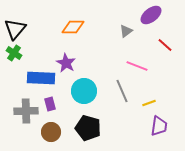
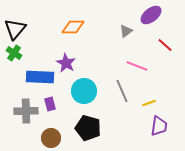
blue rectangle: moved 1 px left, 1 px up
brown circle: moved 6 px down
